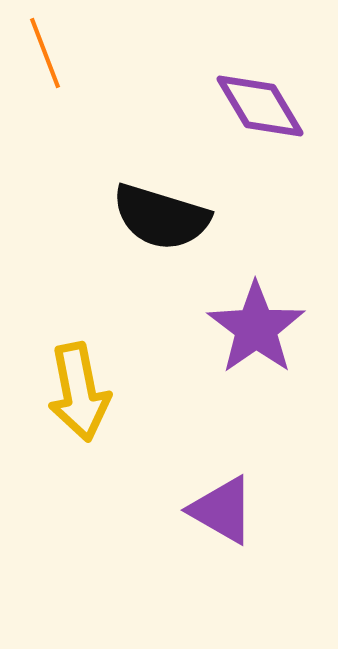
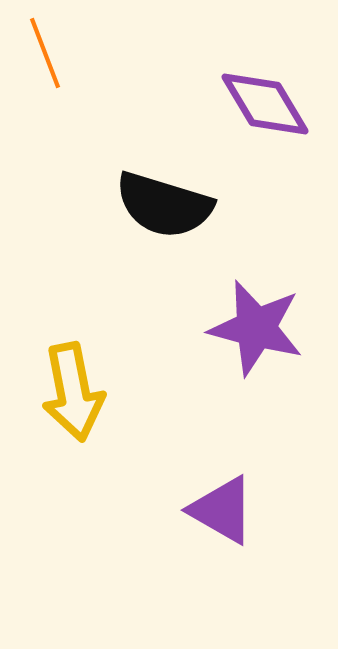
purple diamond: moved 5 px right, 2 px up
black semicircle: moved 3 px right, 12 px up
purple star: rotated 22 degrees counterclockwise
yellow arrow: moved 6 px left
